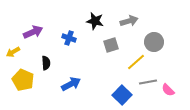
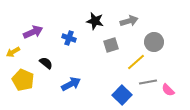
black semicircle: rotated 48 degrees counterclockwise
